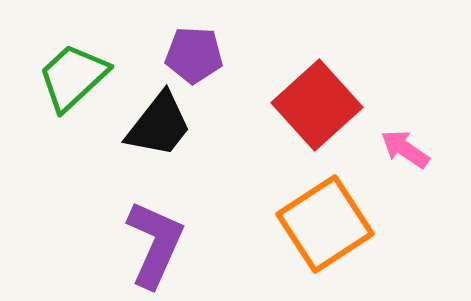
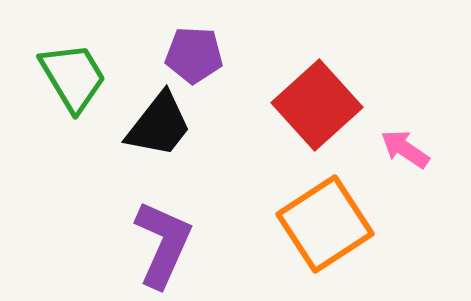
green trapezoid: rotated 102 degrees clockwise
purple L-shape: moved 8 px right
